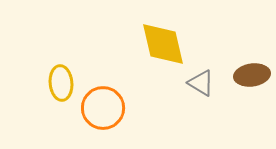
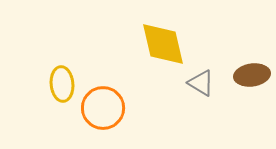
yellow ellipse: moved 1 px right, 1 px down
